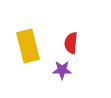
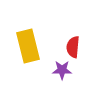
red semicircle: moved 2 px right, 4 px down
